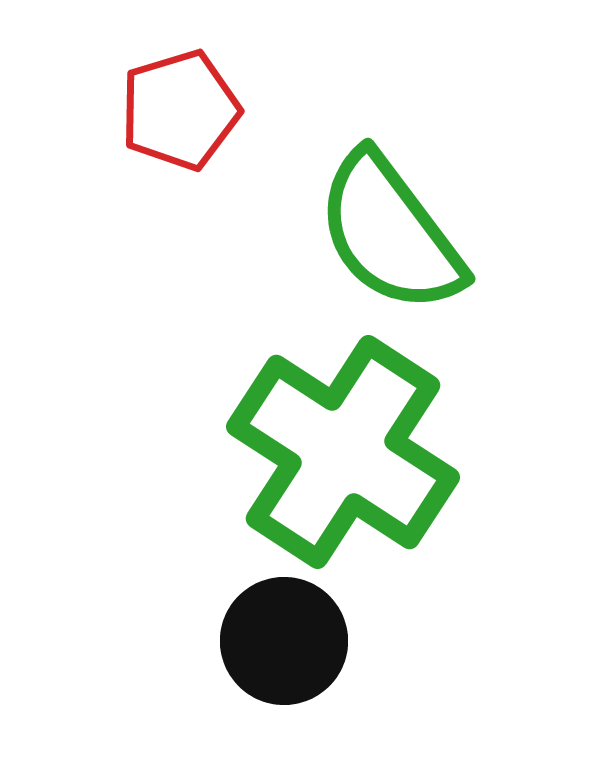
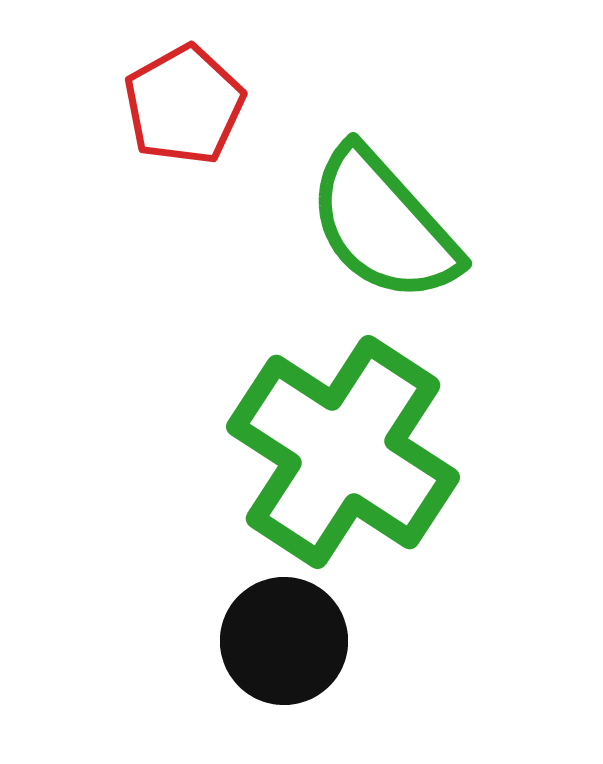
red pentagon: moved 4 px right, 5 px up; rotated 12 degrees counterclockwise
green semicircle: moved 7 px left, 8 px up; rotated 5 degrees counterclockwise
